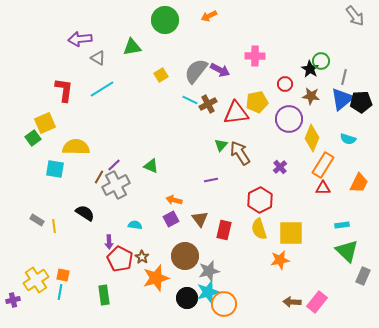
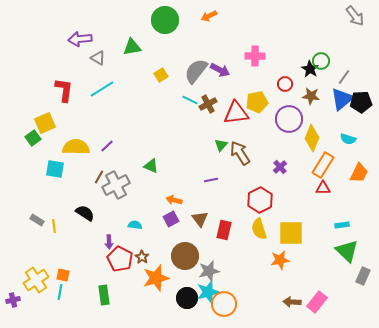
gray line at (344, 77): rotated 21 degrees clockwise
purple line at (114, 165): moved 7 px left, 19 px up
orange trapezoid at (359, 183): moved 10 px up
